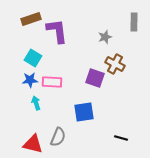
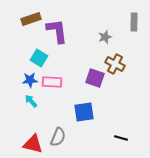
cyan square: moved 6 px right
cyan arrow: moved 5 px left, 2 px up; rotated 24 degrees counterclockwise
